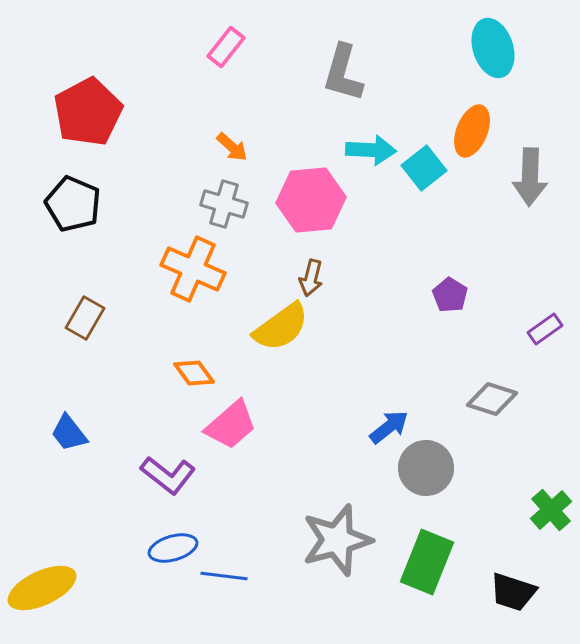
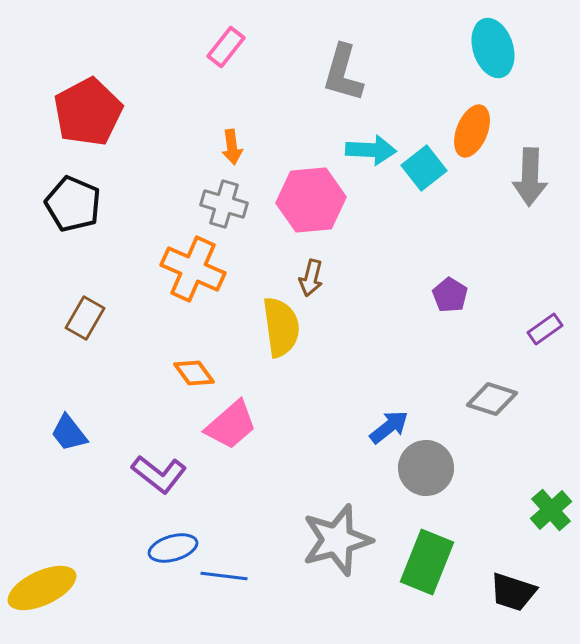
orange arrow: rotated 40 degrees clockwise
yellow semicircle: rotated 62 degrees counterclockwise
purple L-shape: moved 9 px left, 1 px up
